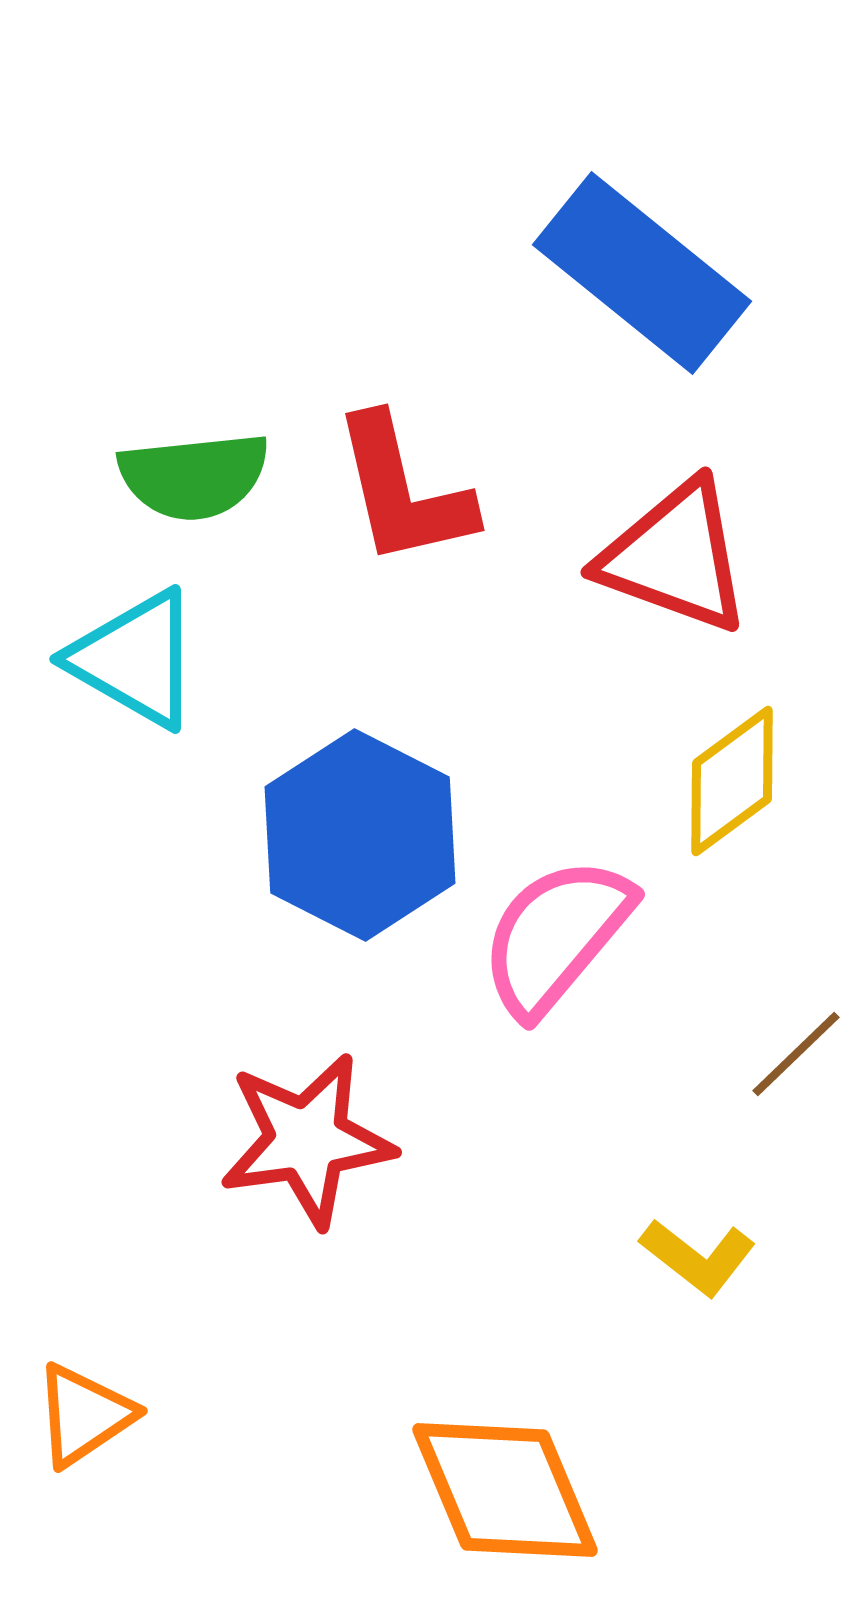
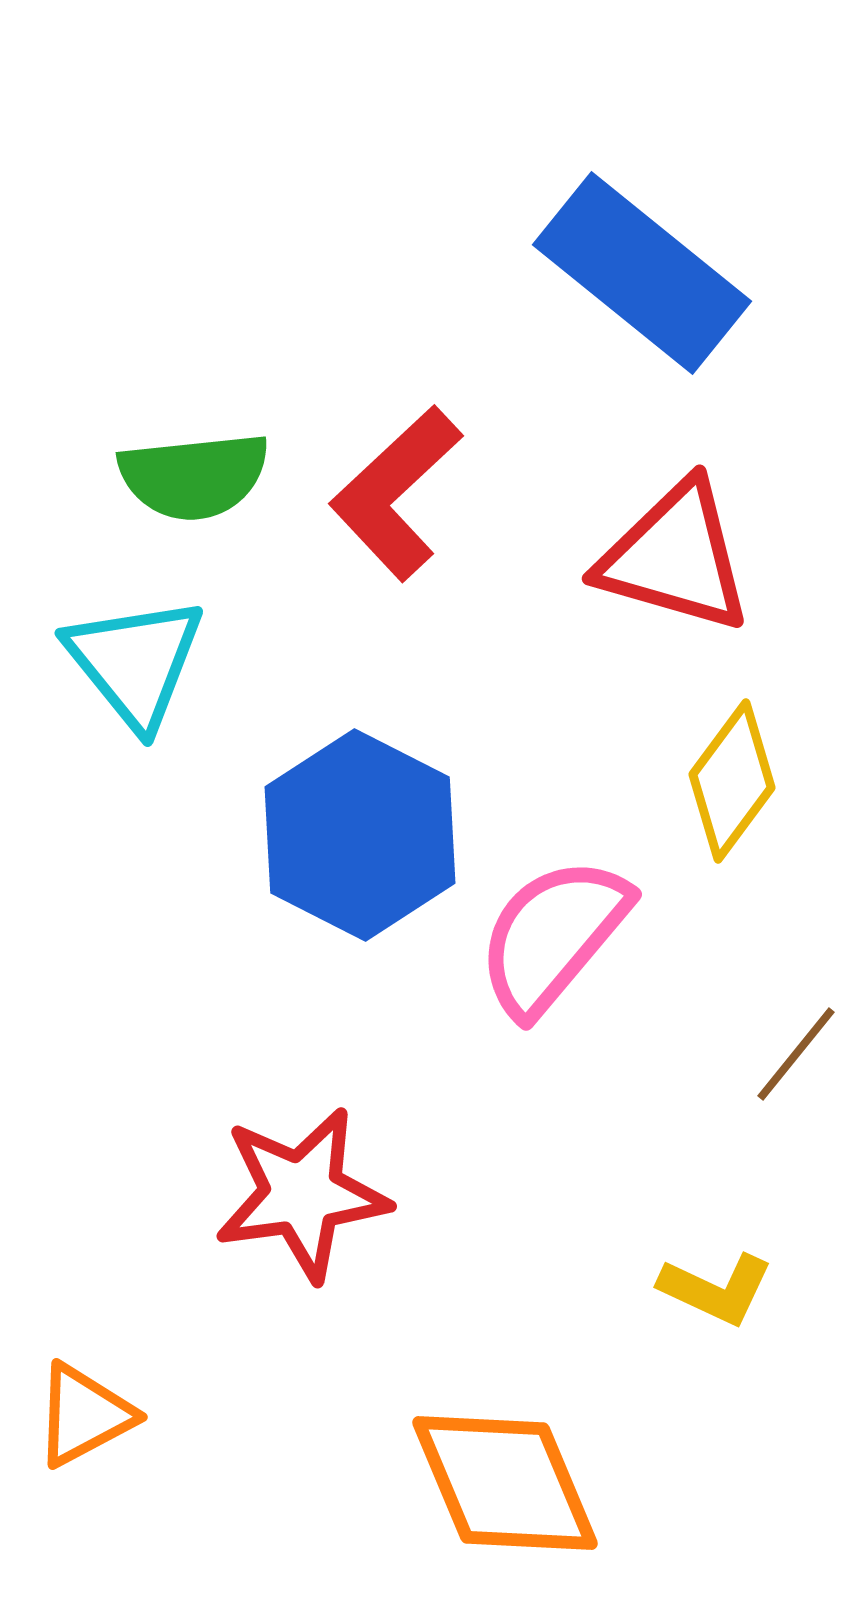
red L-shape: moved 7 px left, 2 px down; rotated 60 degrees clockwise
red triangle: rotated 4 degrees counterclockwise
cyan triangle: moved 3 px down; rotated 21 degrees clockwise
yellow diamond: rotated 17 degrees counterclockwise
pink semicircle: moved 3 px left
brown line: rotated 7 degrees counterclockwise
red star: moved 5 px left, 54 px down
yellow L-shape: moved 18 px right, 32 px down; rotated 13 degrees counterclockwise
orange triangle: rotated 6 degrees clockwise
orange diamond: moved 7 px up
